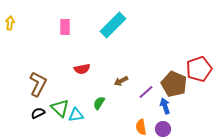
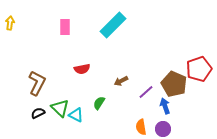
brown L-shape: moved 1 px left, 1 px up
cyan triangle: rotated 35 degrees clockwise
